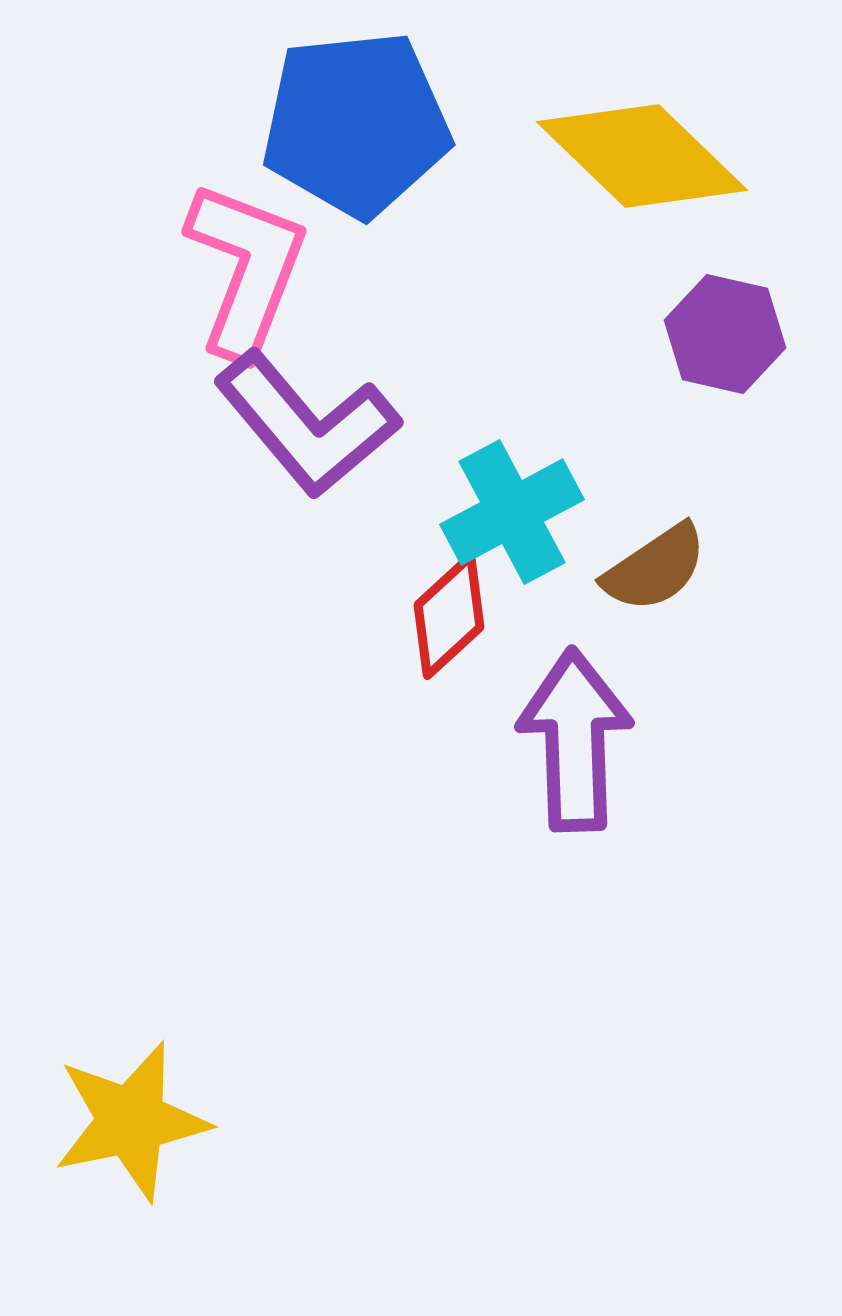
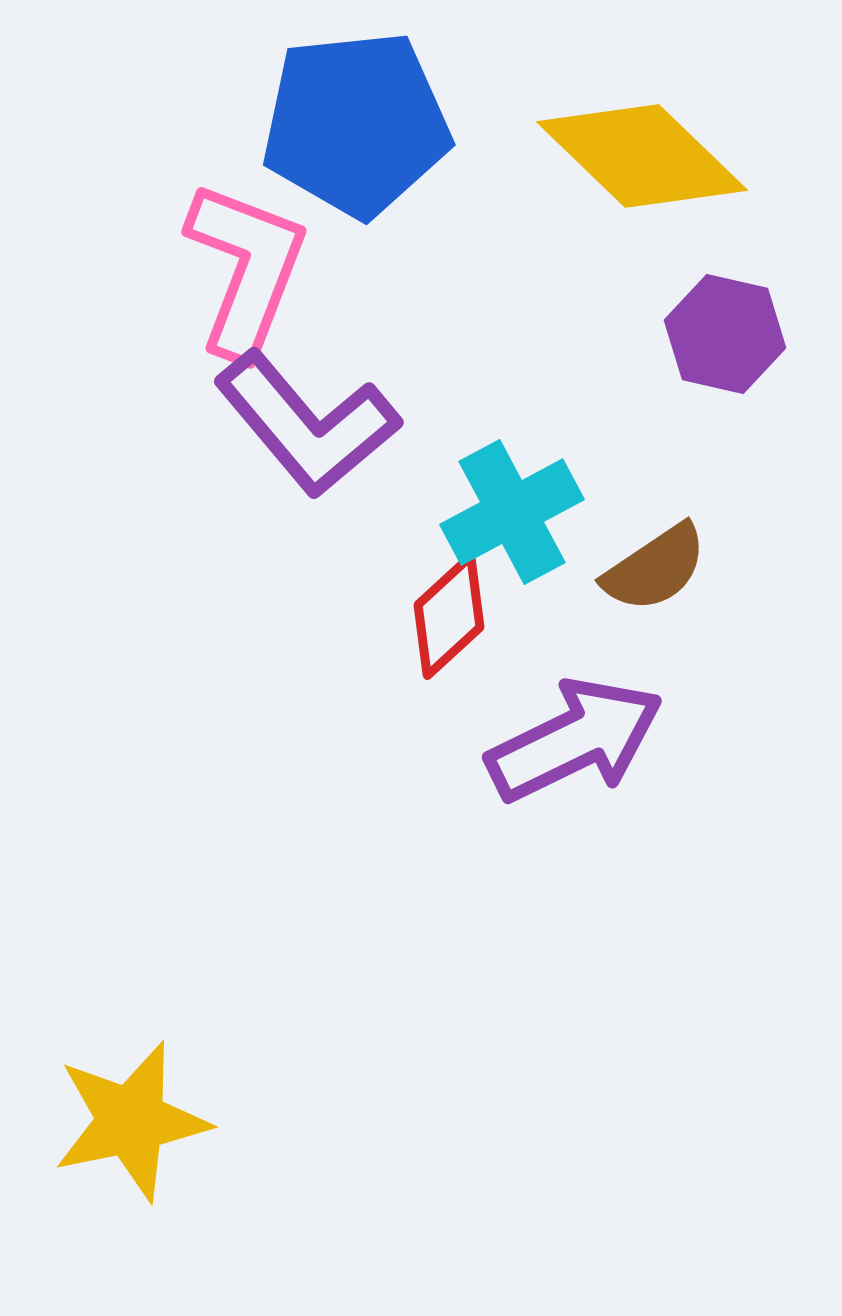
purple arrow: rotated 66 degrees clockwise
